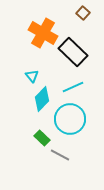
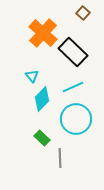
orange cross: rotated 12 degrees clockwise
cyan circle: moved 6 px right
gray line: moved 3 px down; rotated 60 degrees clockwise
